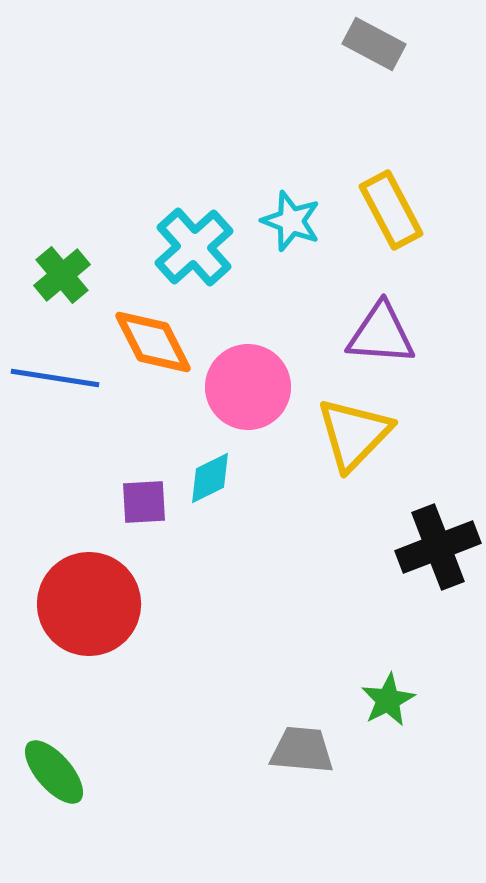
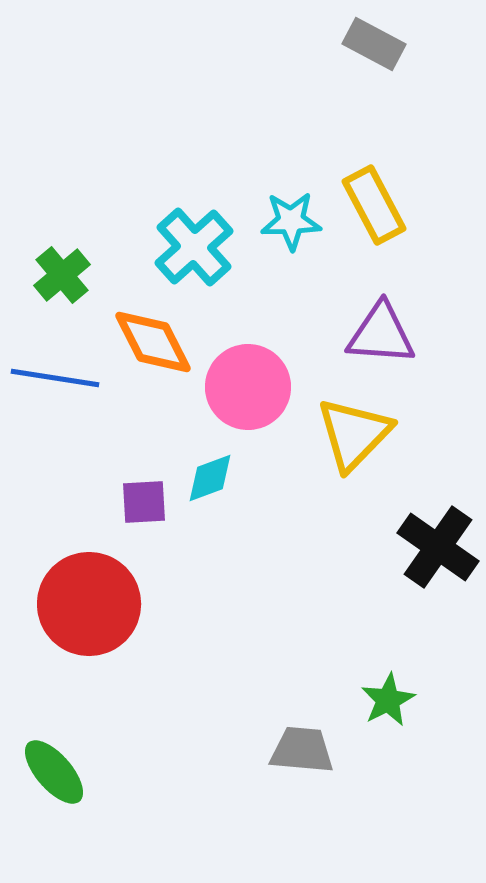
yellow rectangle: moved 17 px left, 5 px up
cyan star: rotated 22 degrees counterclockwise
cyan diamond: rotated 6 degrees clockwise
black cross: rotated 34 degrees counterclockwise
